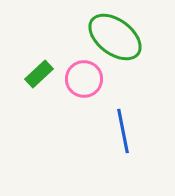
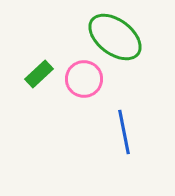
blue line: moved 1 px right, 1 px down
